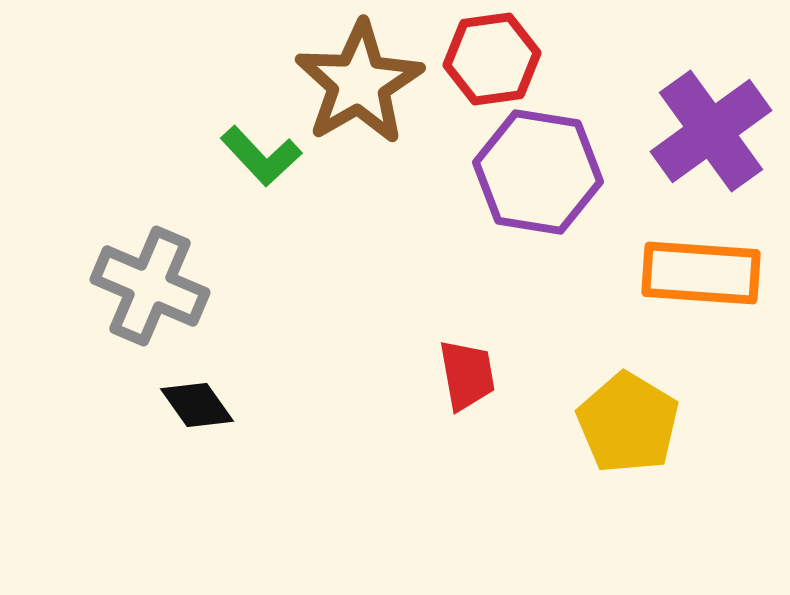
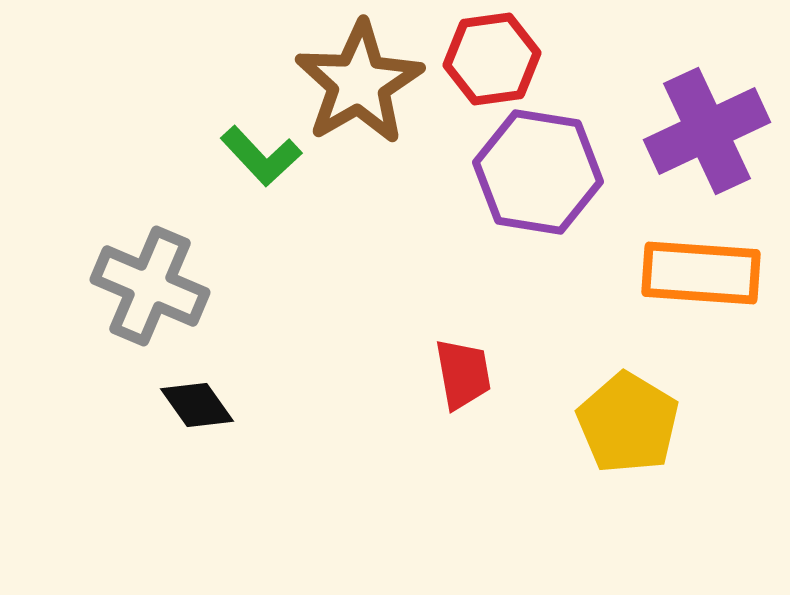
purple cross: moved 4 px left; rotated 11 degrees clockwise
red trapezoid: moved 4 px left, 1 px up
